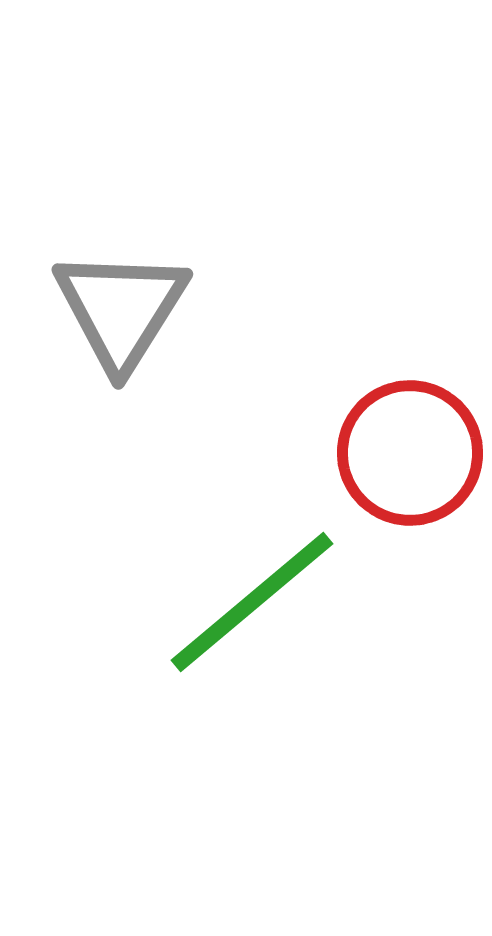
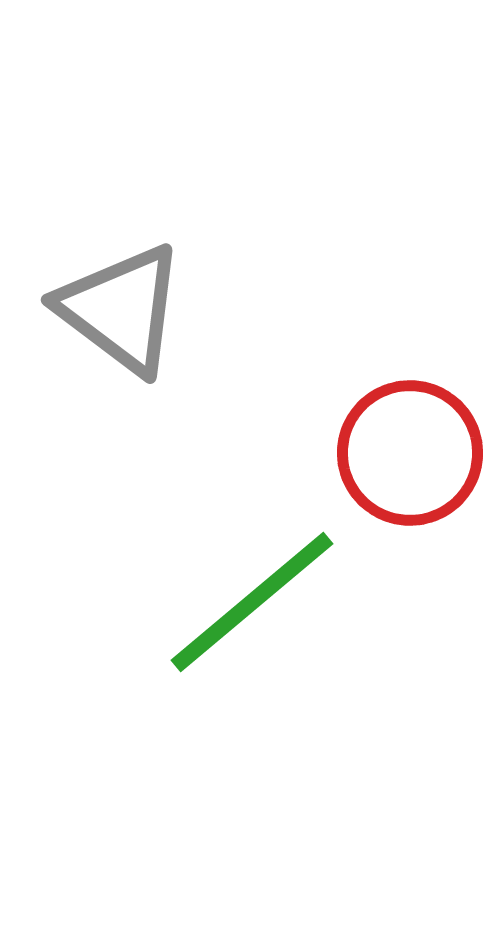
gray triangle: rotated 25 degrees counterclockwise
